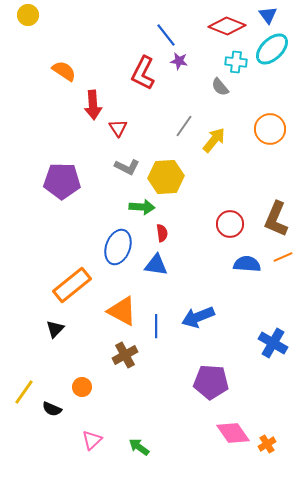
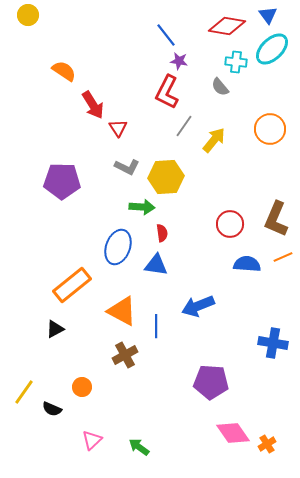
red diamond at (227, 26): rotated 12 degrees counterclockwise
red L-shape at (143, 73): moved 24 px right, 19 px down
red arrow at (93, 105): rotated 28 degrees counterclockwise
blue arrow at (198, 317): moved 11 px up
black triangle at (55, 329): rotated 18 degrees clockwise
blue cross at (273, 343): rotated 20 degrees counterclockwise
